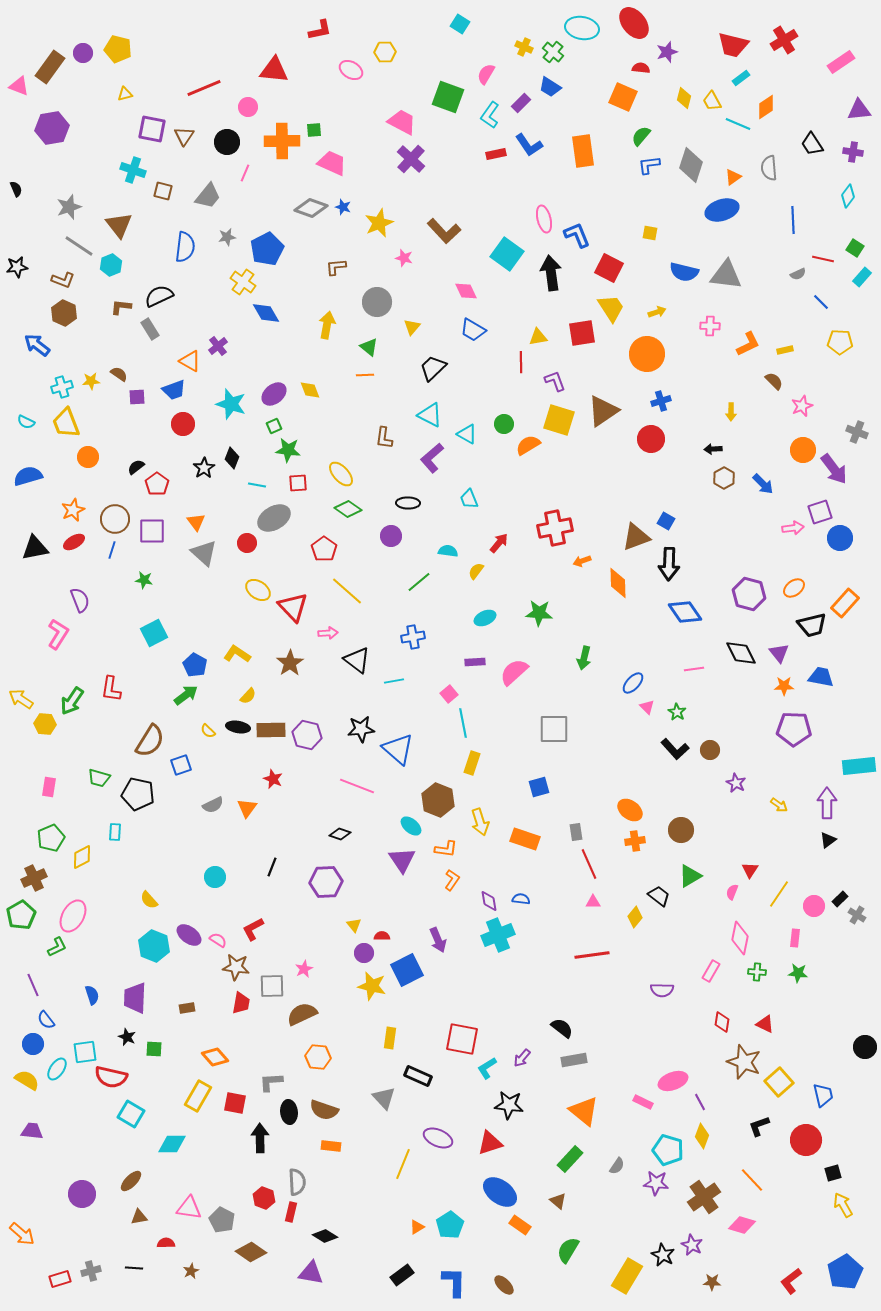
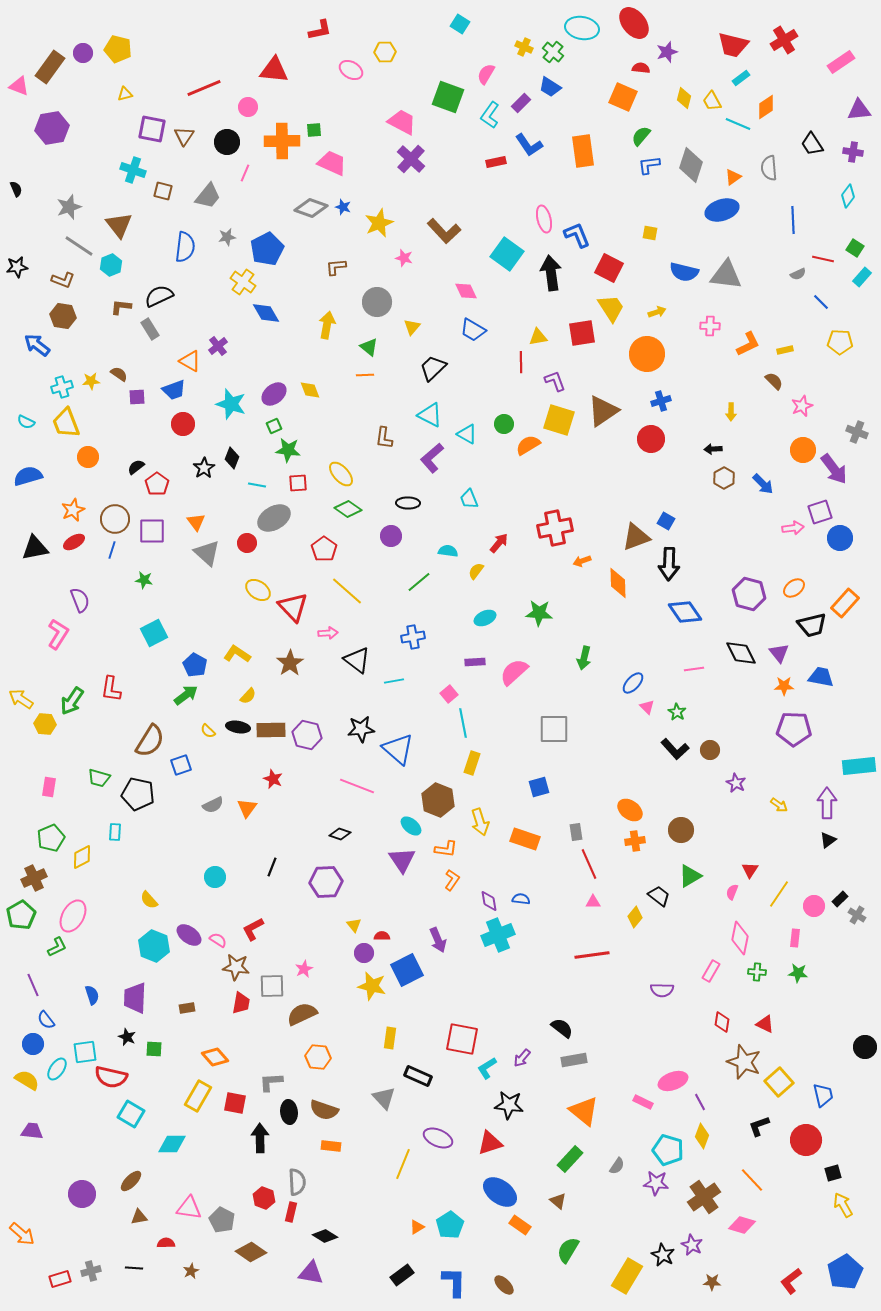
red rectangle at (496, 154): moved 8 px down
brown hexagon at (64, 313): moved 1 px left, 3 px down; rotated 15 degrees counterclockwise
gray triangle at (204, 553): moved 3 px right
